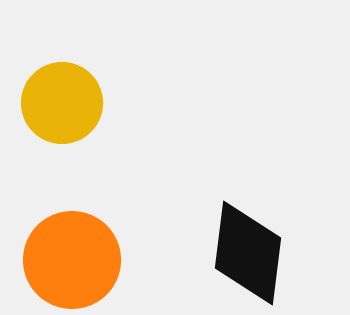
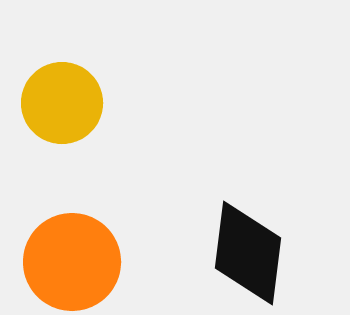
orange circle: moved 2 px down
